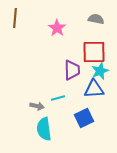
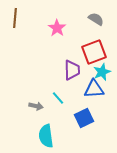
gray semicircle: rotated 21 degrees clockwise
red square: rotated 20 degrees counterclockwise
cyan star: moved 2 px right, 1 px down
cyan line: rotated 64 degrees clockwise
gray arrow: moved 1 px left
cyan semicircle: moved 2 px right, 7 px down
